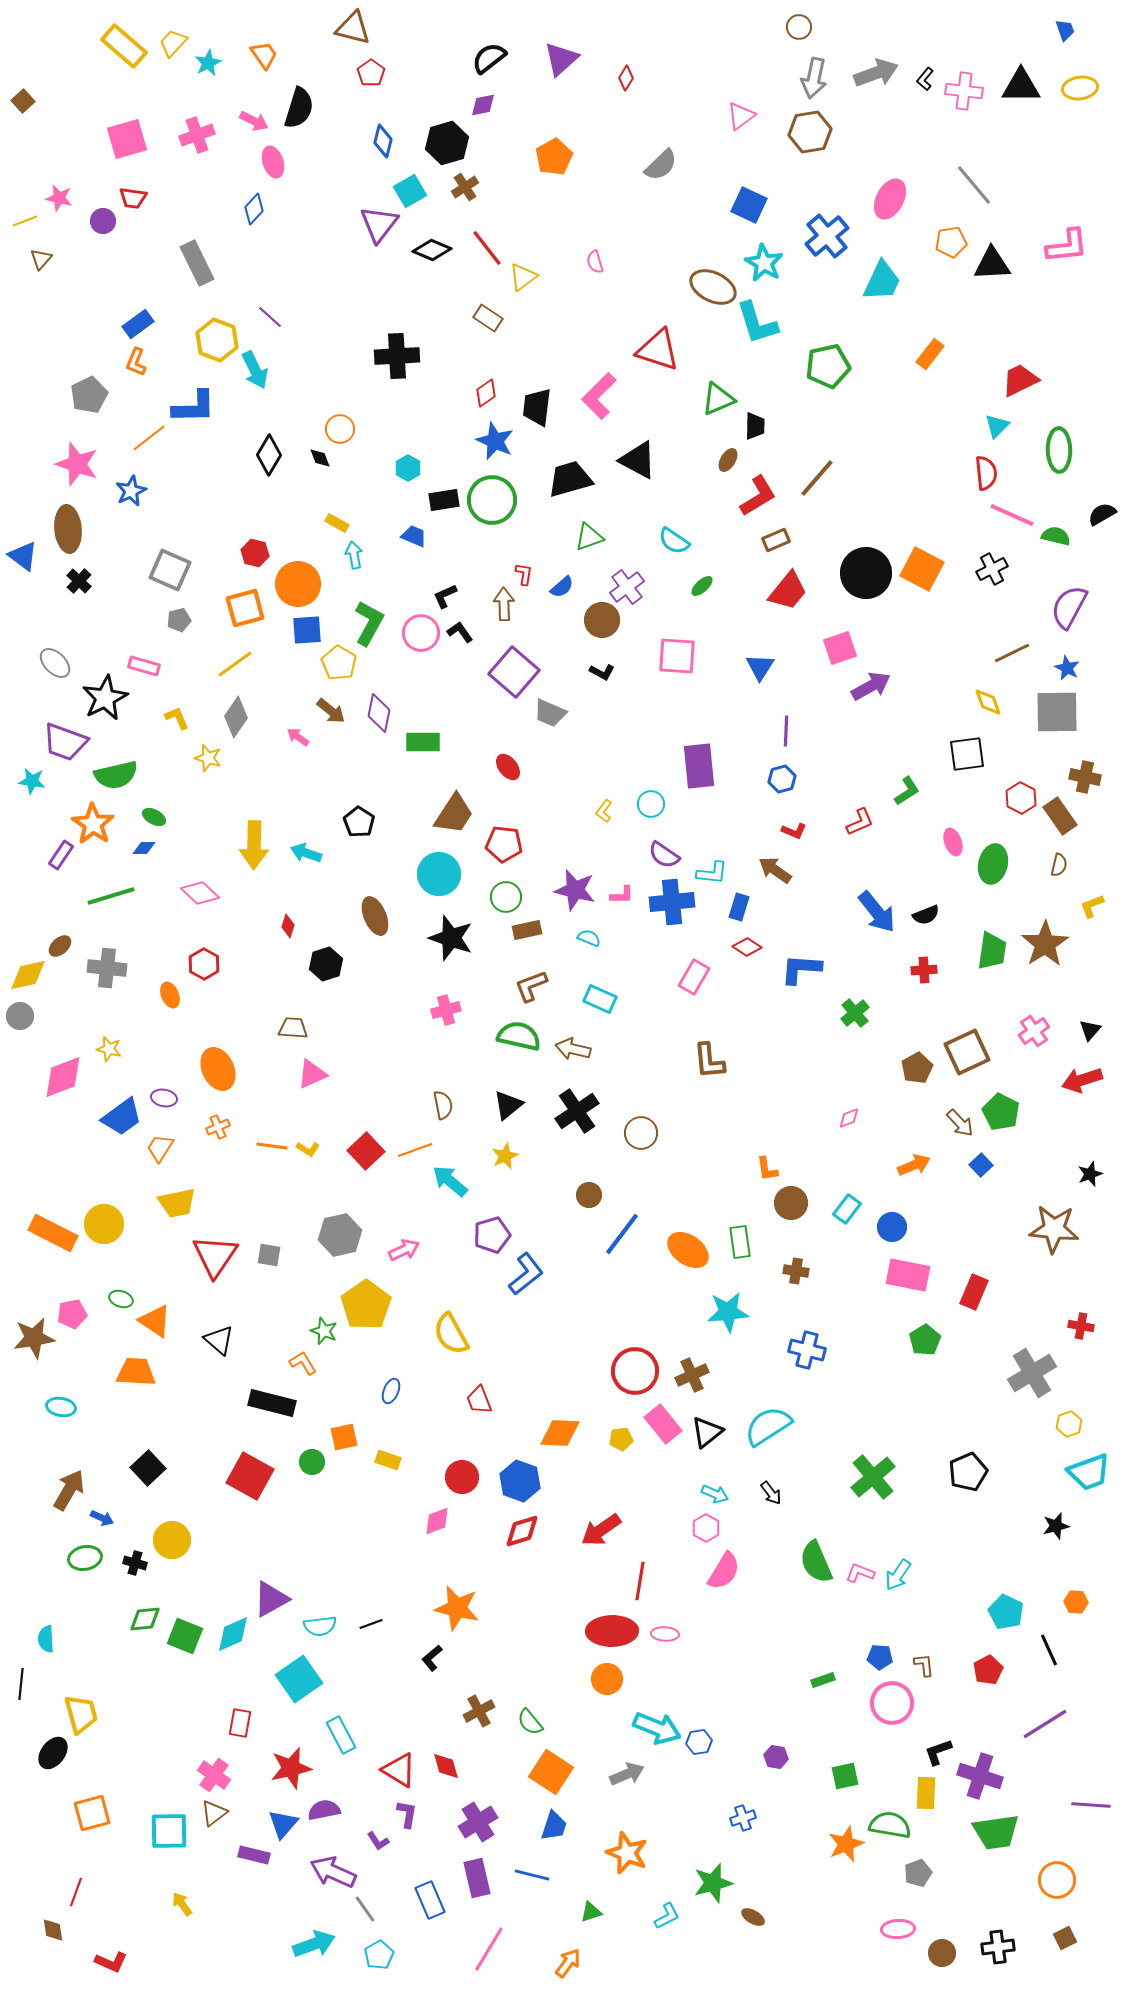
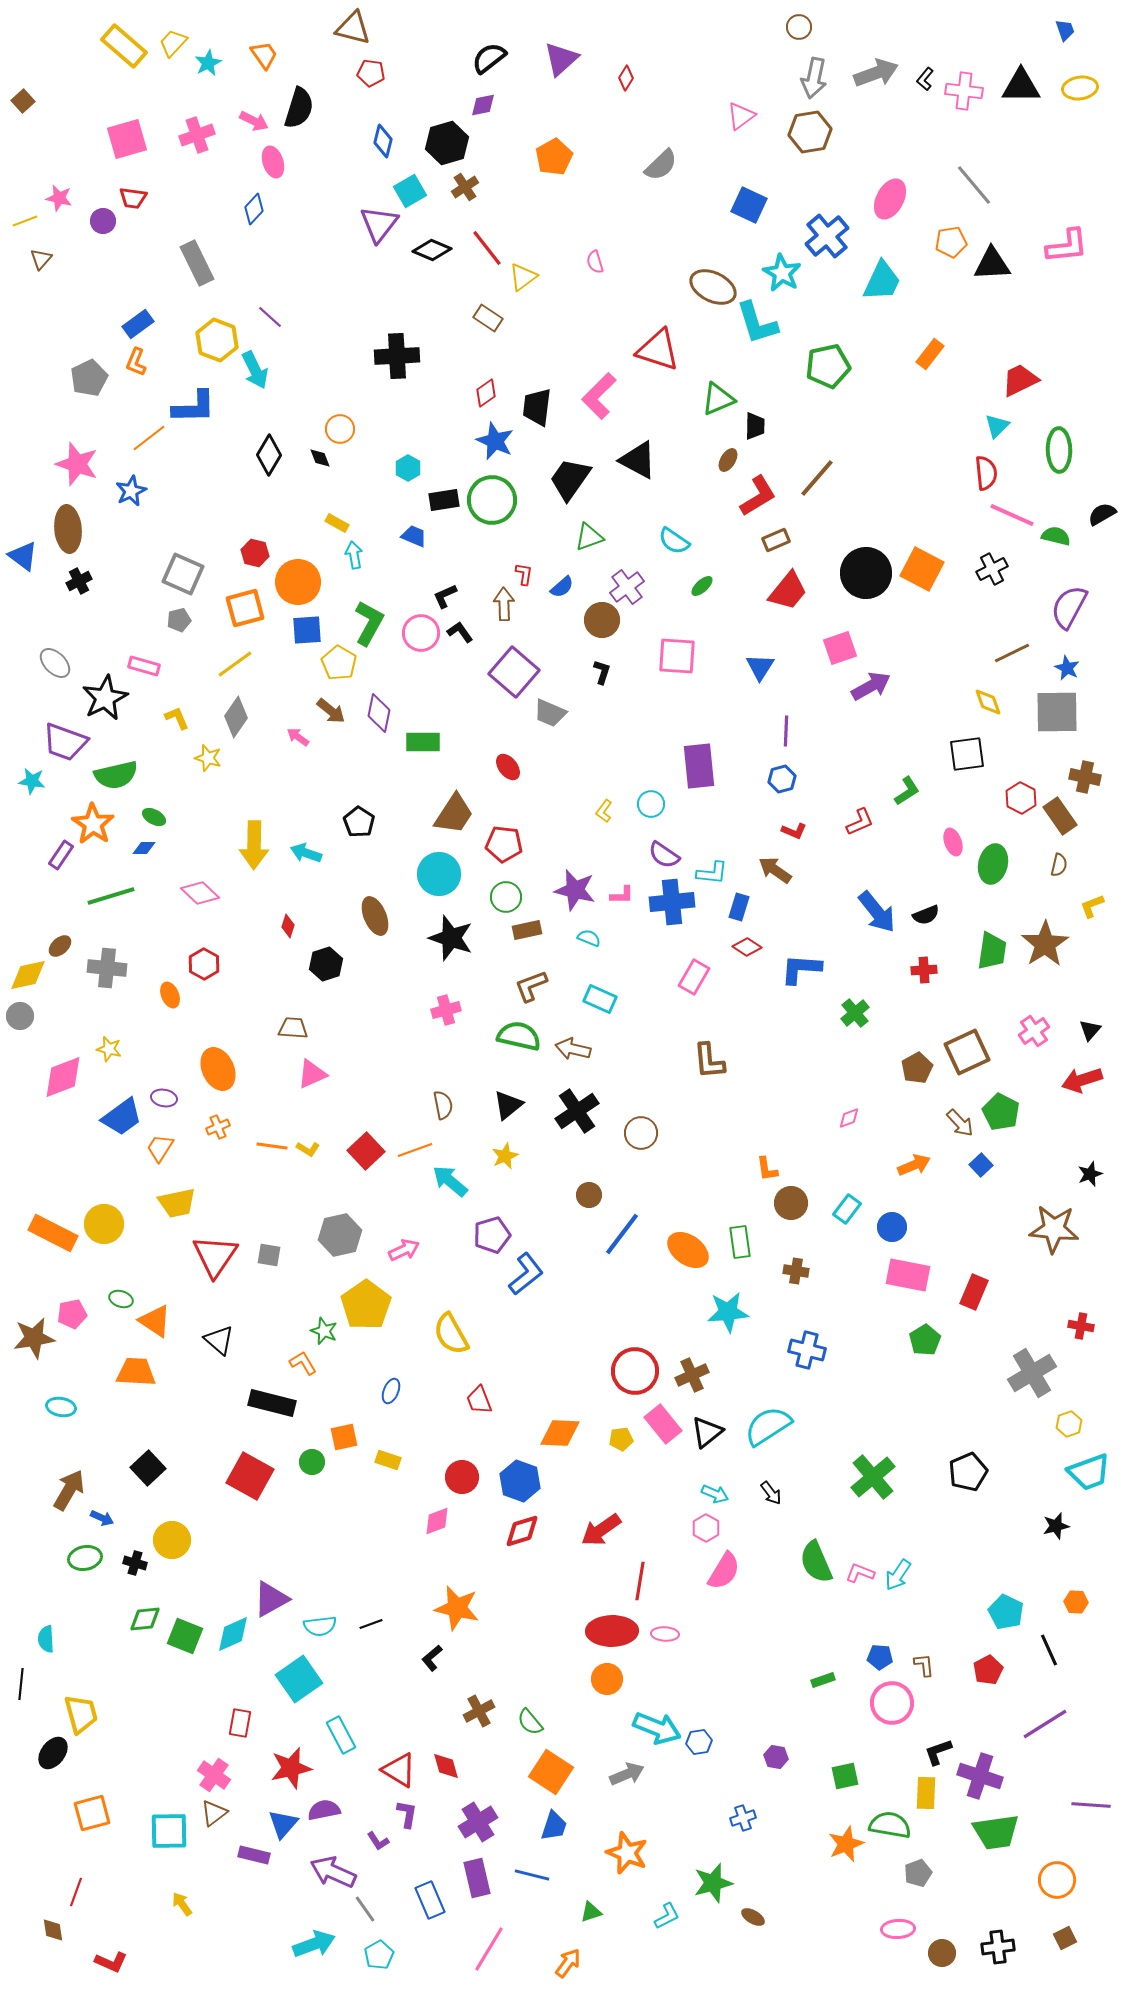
red pentagon at (371, 73): rotated 28 degrees counterclockwise
cyan star at (764, 263): moved 18 px right, 10 px down
gray pentagon at (89, 395): moved 17 px up
black trapezoid at (570, 479): rotated 39 degrees counterclockwise
gray square at (170, 570): moved 13 px right, 4 px down
black cross at (79, 581): rotated 20 degrees clockwise
orange circle at (298, 584): moved 2 px up
black L-shape at (602, 672): rotated 100 degrees counterclockwise
